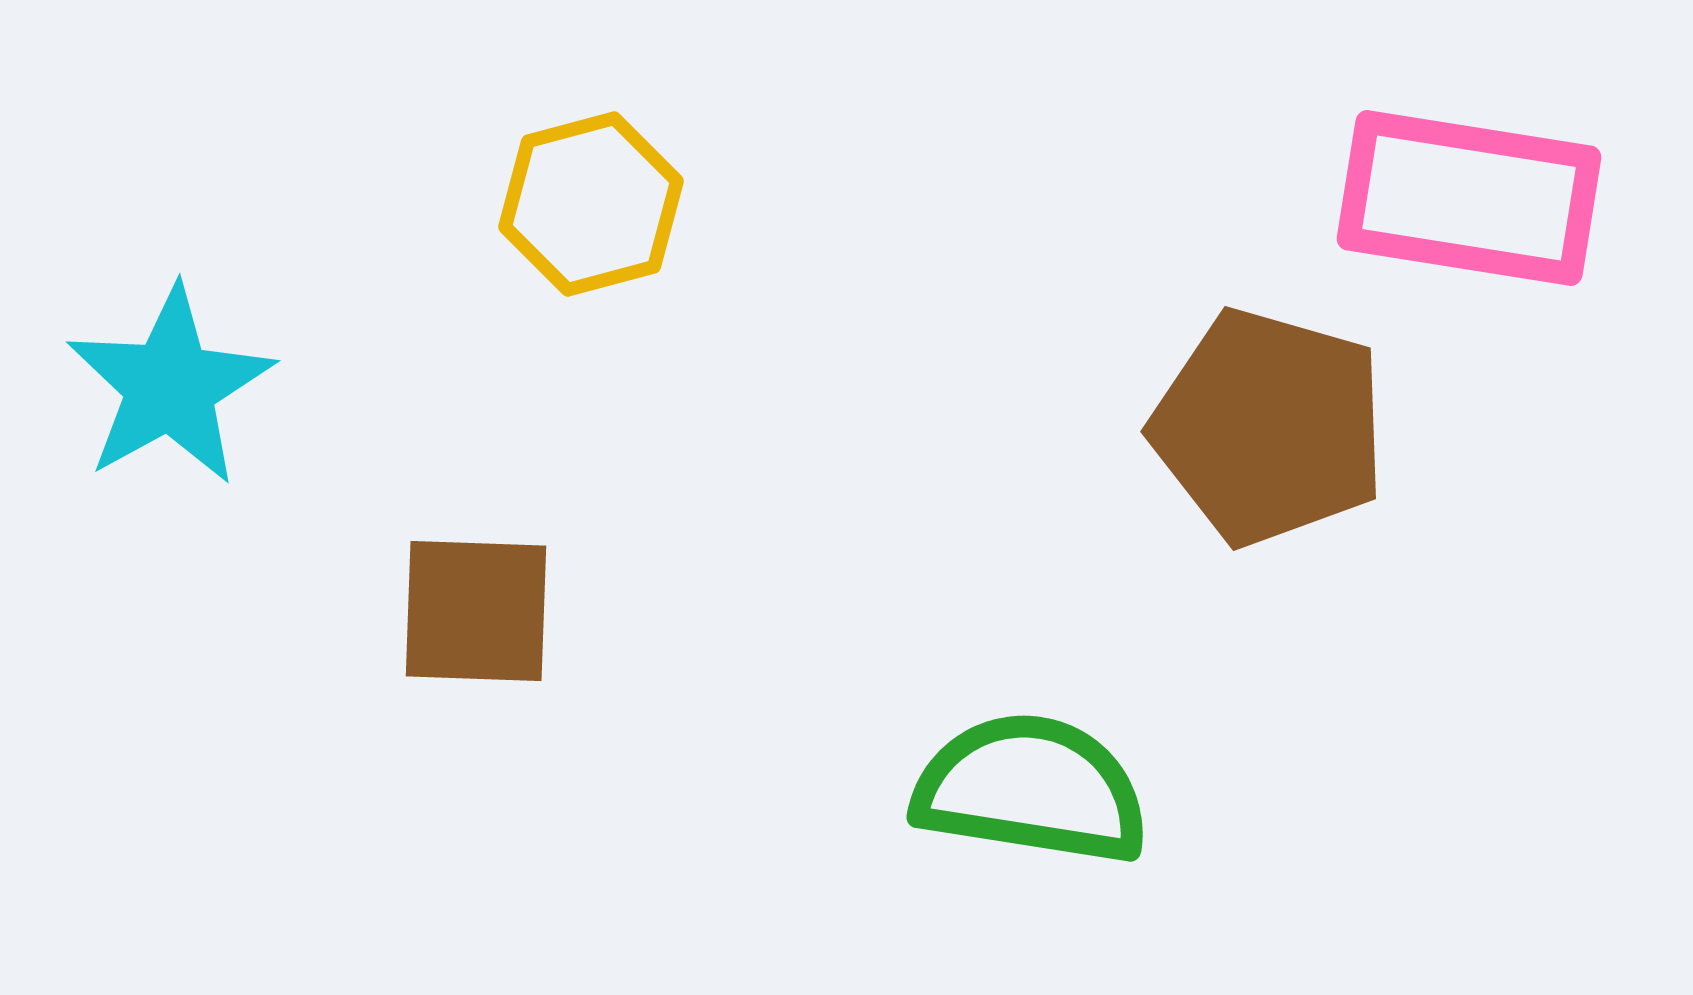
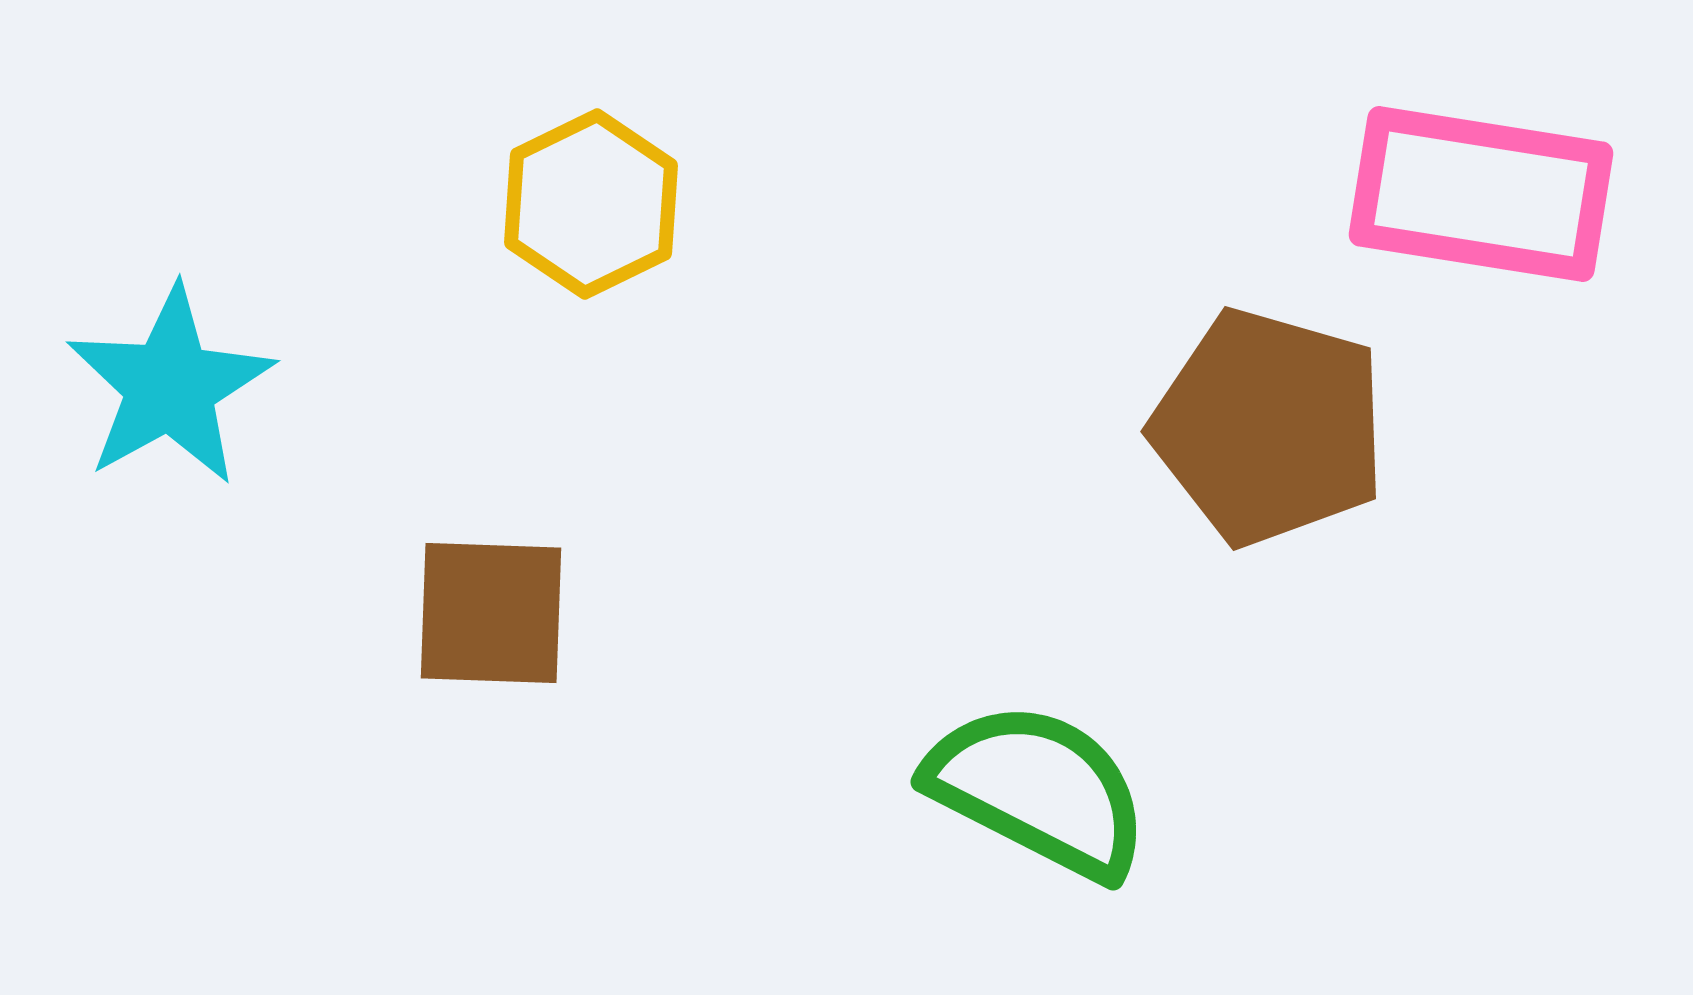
pink rectangle: moved 12 px right, 4 px up
yellow hexagon: rotated 11 degrees counterclockwise
brown square: moved 15 px right, 2 px down
green semicircle: moved 7 px right, 1 px down; rotated 18 degrees clockwise
